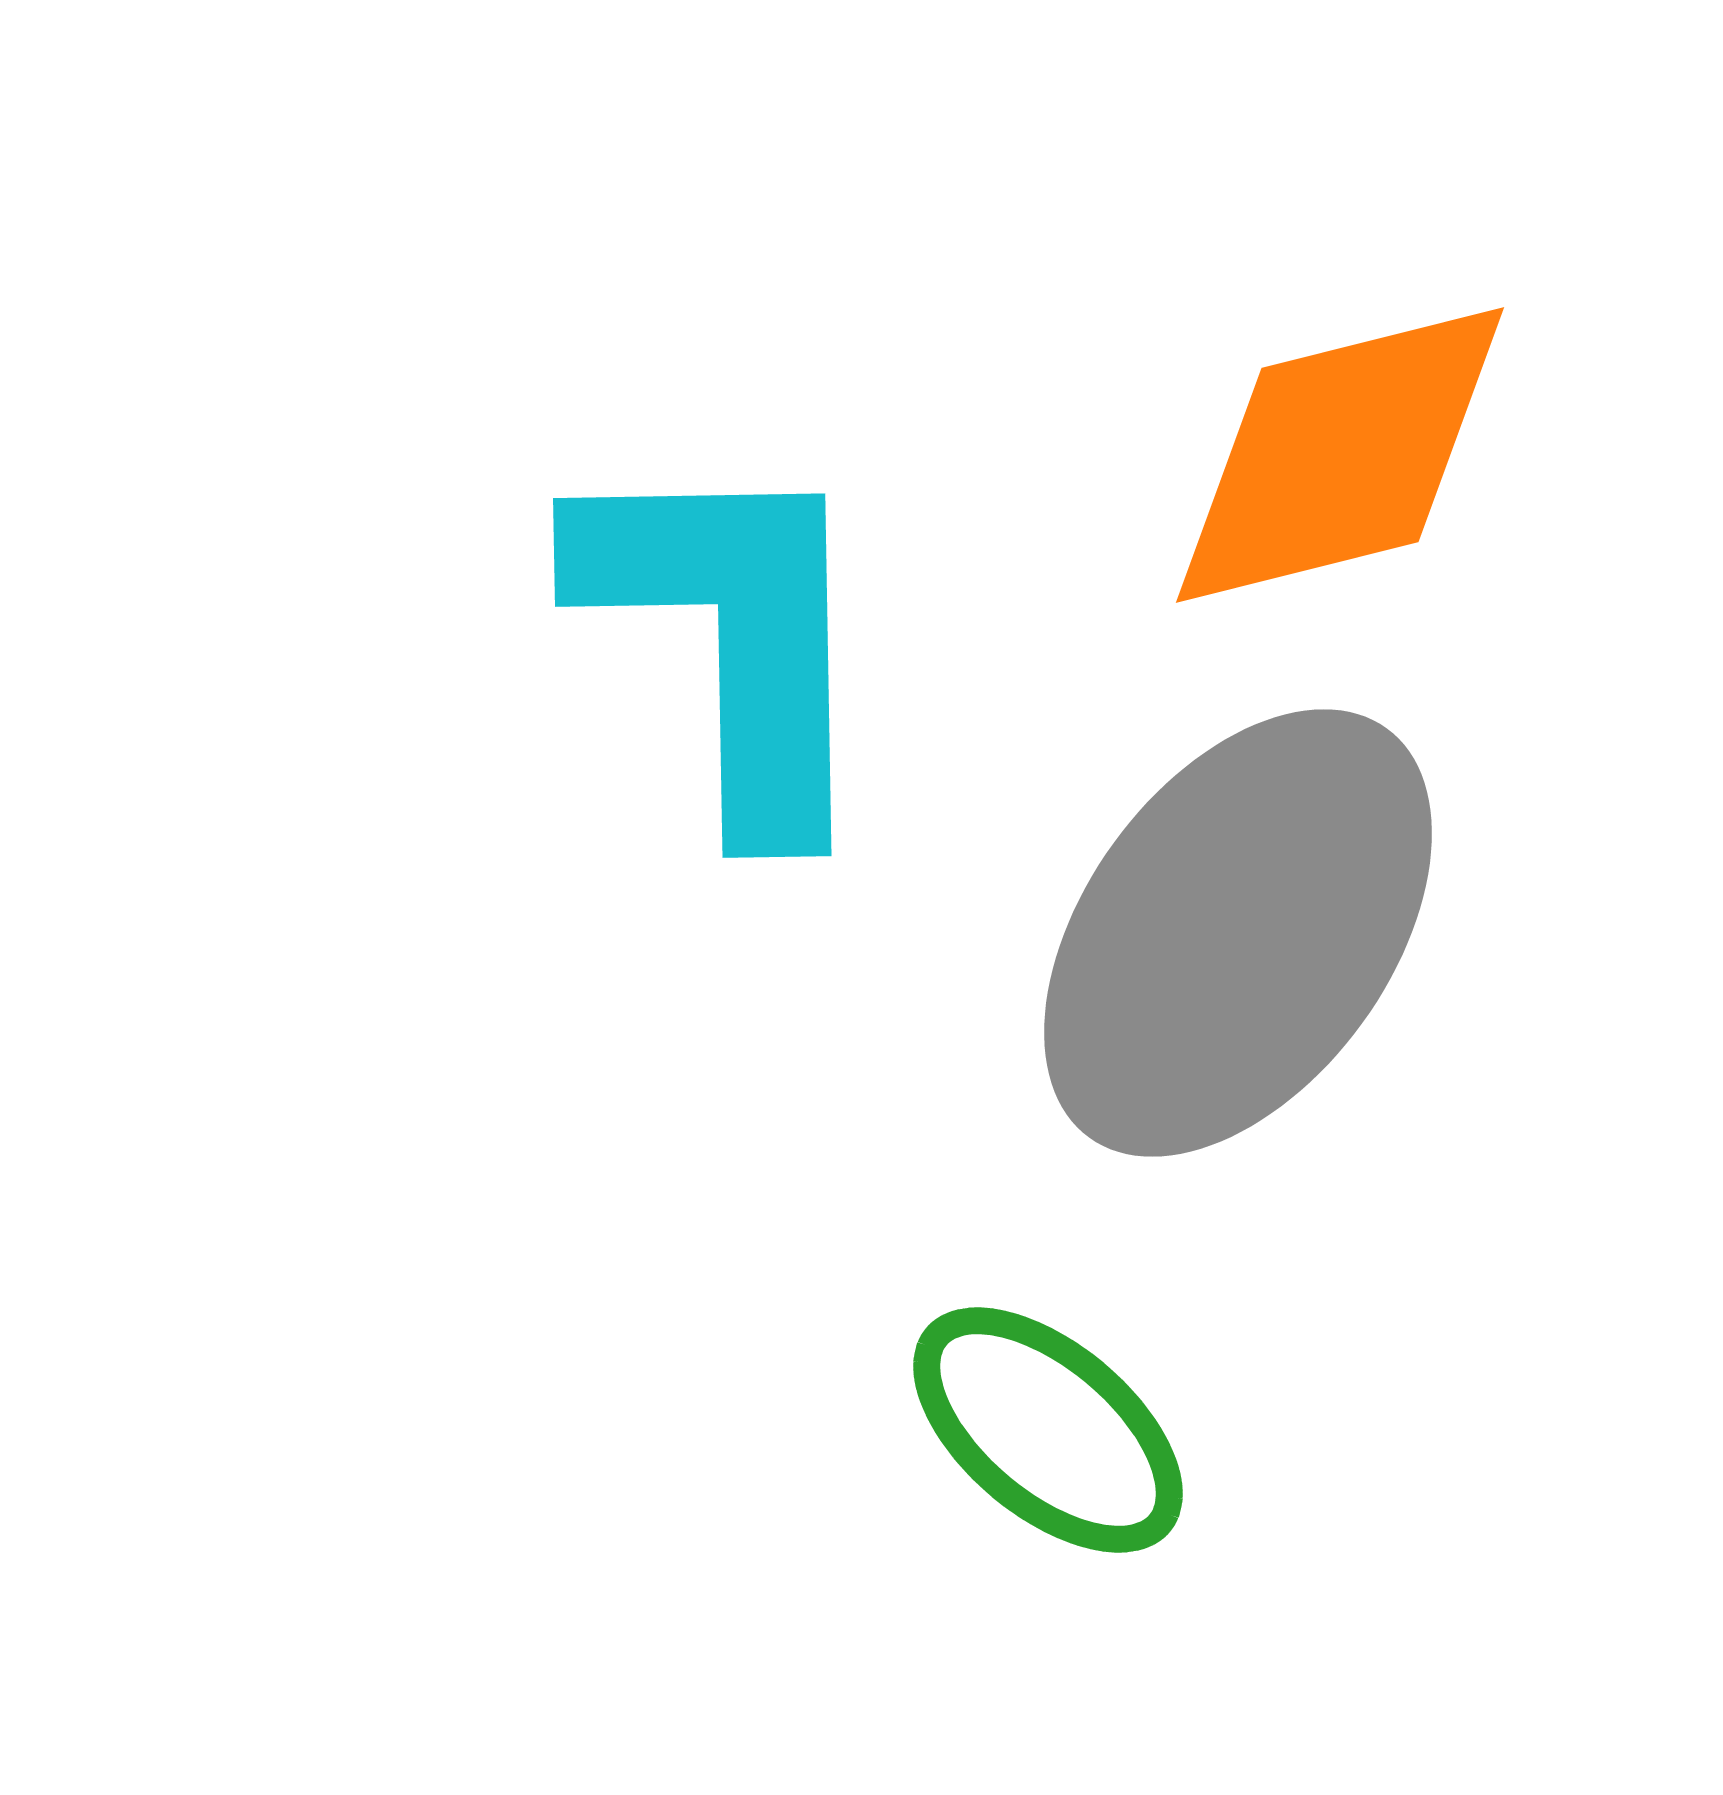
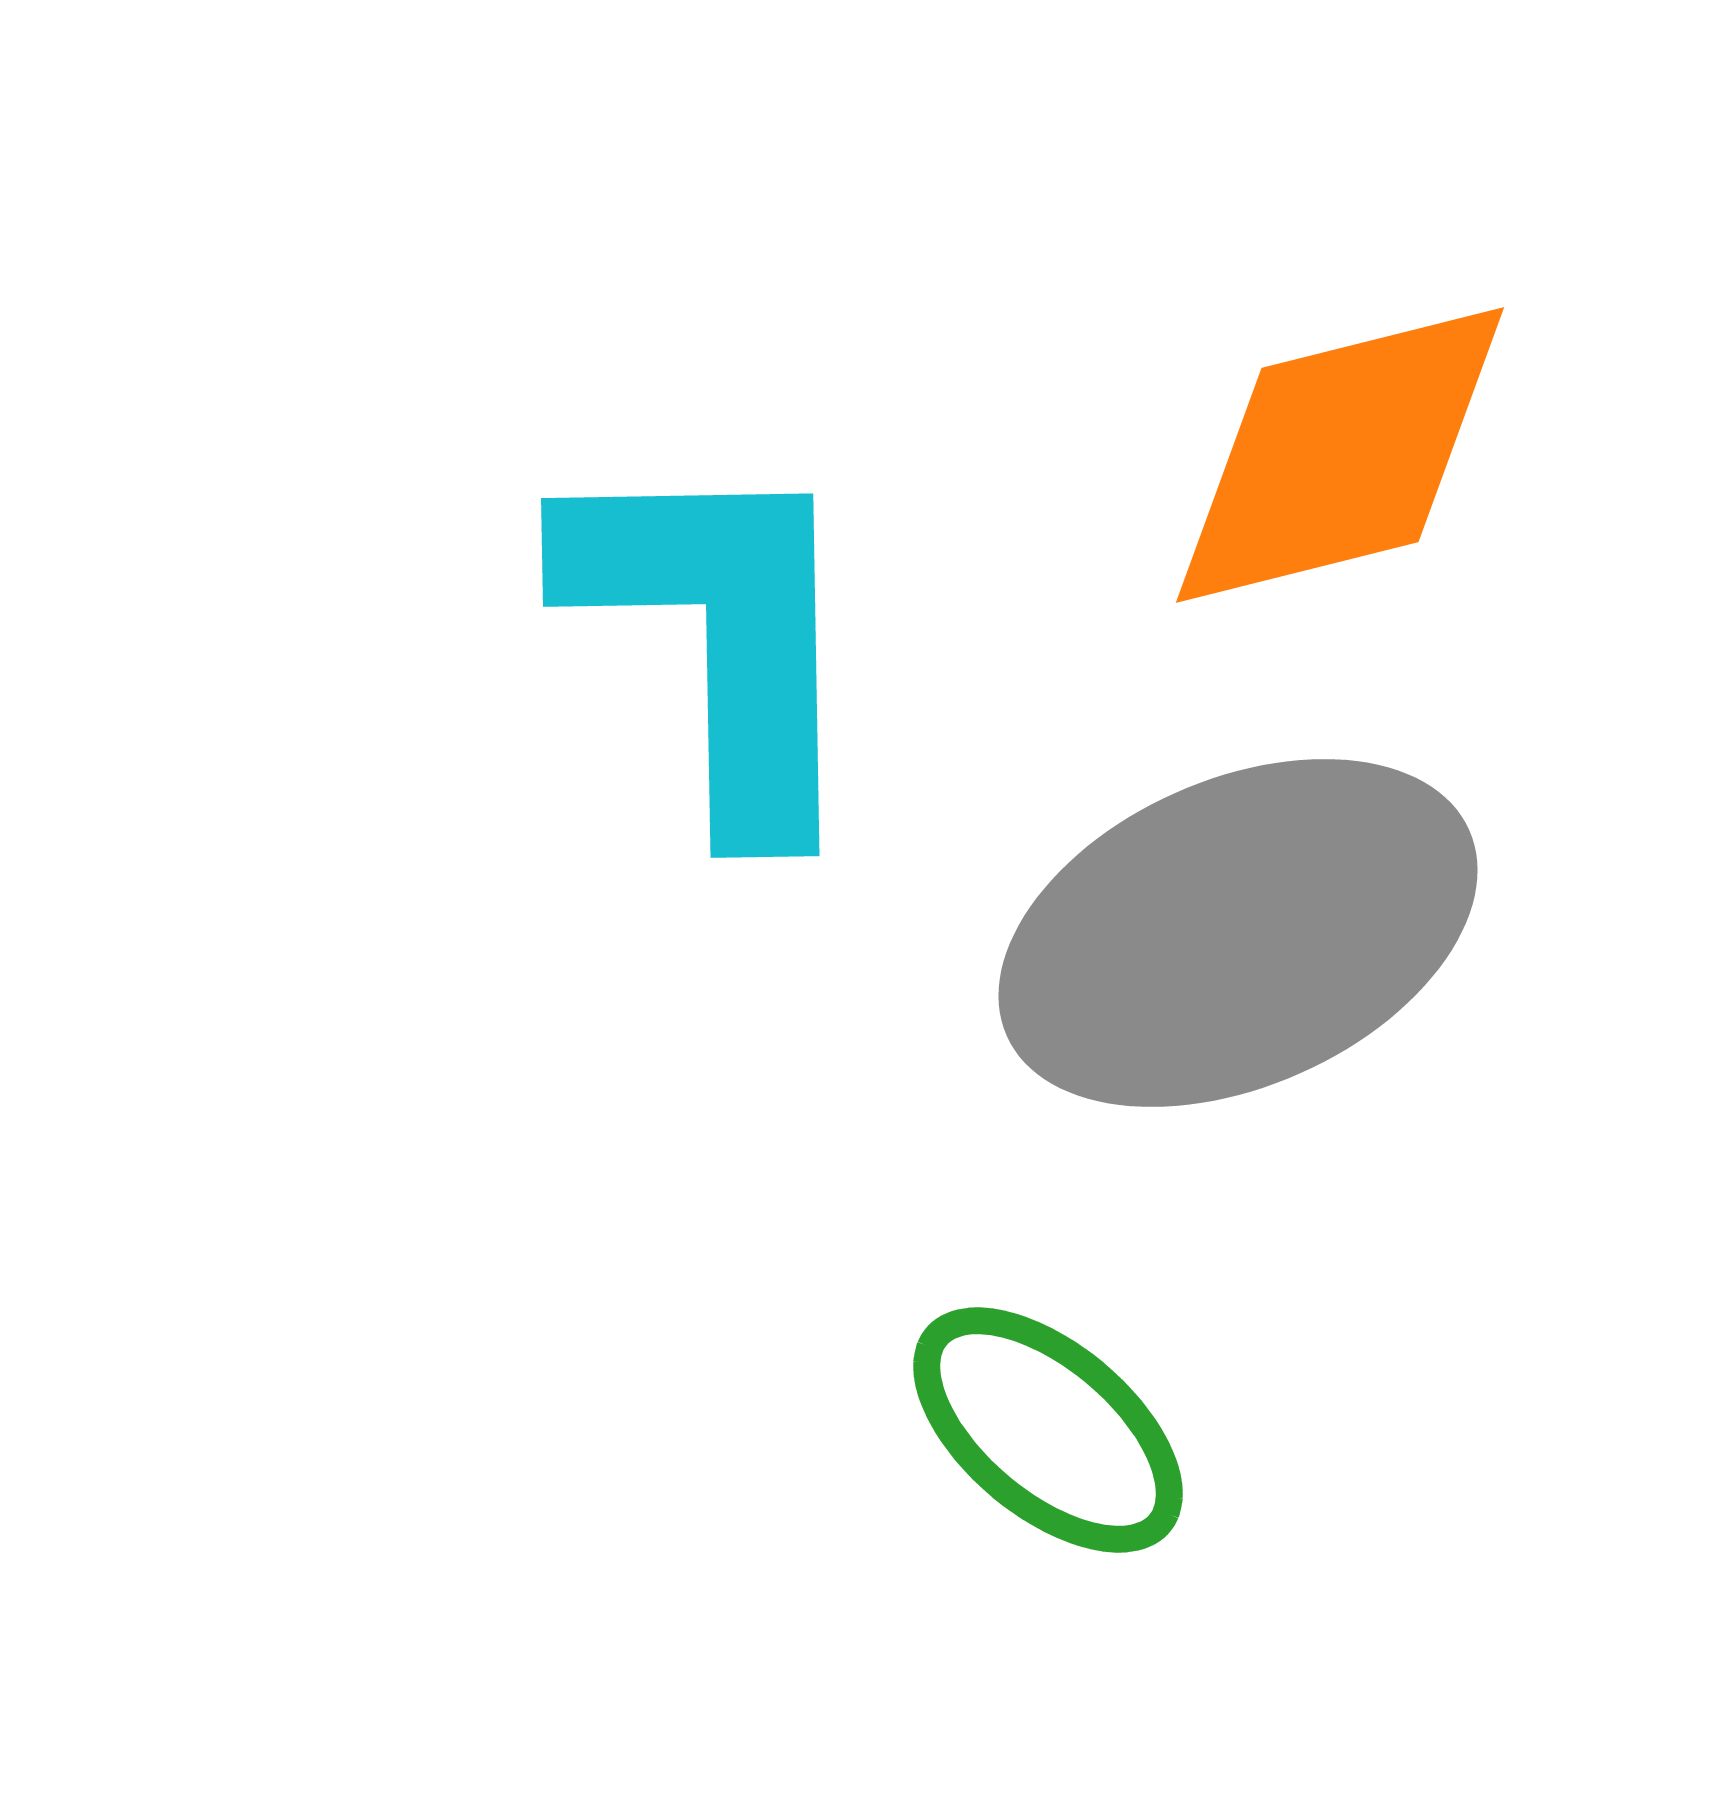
cyan L-shape: moved 12 px left
gray ellipse: rotated 30 degrees clockwise
